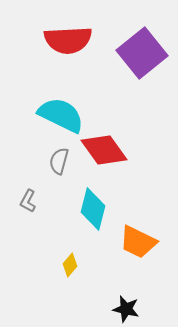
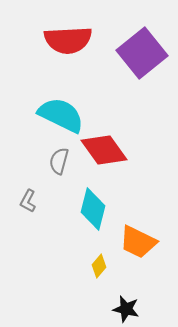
yellow diamond: moved 29 px right, 1 px down
